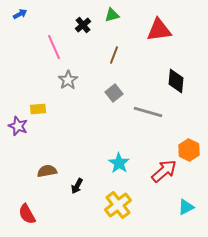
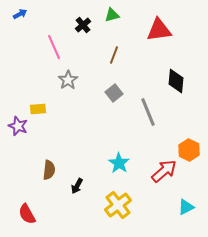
gray line: rotated 52 degrees clockwise
brown semicircle: moved 2 px right, 1 px up; rotated 108 degrees clockwise
